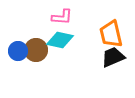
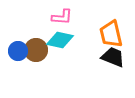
black trapezoid: rotated 45 degrees clockwise
